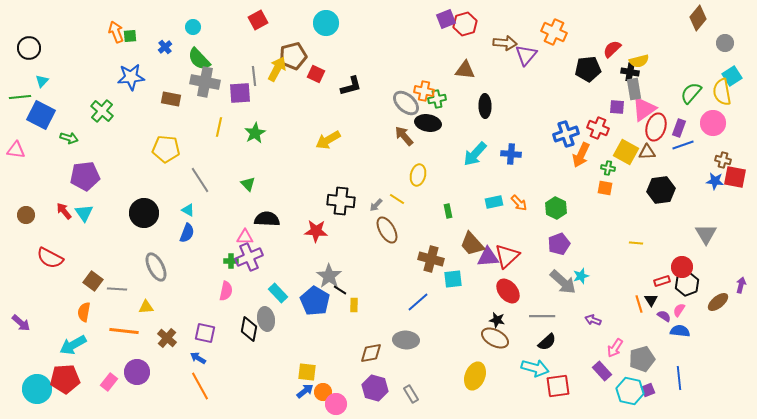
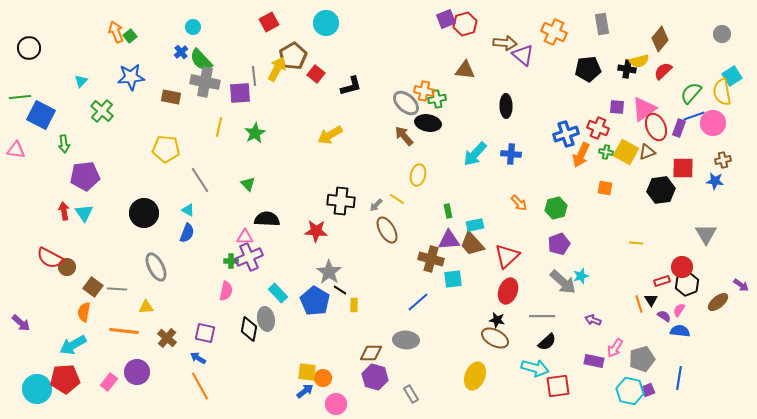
brown diamond at (698, 18): moved 38 px left, 21 px down
red square at (258, 20): moved 11 px right, 2 px down
green square at (130, 36): rotated 32 degrees counterclockwise
gray circle at (725, 43): moved 3 px left, 9 px up
blue cross at (165, 47): moved 16 px right, 5 px down
red semicircle at (612, 49): moved 51 px right, 22 px down
purple triangle at (526, 55): moved 3 px left; rotated 30 degrees counterclockwise
brown pentagon at (293, 56): rotated 16 degrees counterclockwise
green semicircle at (199, 59): moved 2 px right, 1 px down
black cross at (630, 72): moved 3 px left, 3 px up
red square at (316, 74): rotated 12 degrees clockwise
cyan triangle at (42, 81): moved 39 px right
gray rectangle at (634, 89): moved 32 px left, 65 px up
brown rectangle at (171, 99): moved 2 px up
black ellipse at (485, 106): moved 21 px right
red ellipse at (656, 127): rotated 40 degrees counterclockwise
green arrow at (69, 138): moved 5 px left, 6 px down; rotated 66 degrees clockwise
yellow arrow at (328, 140): moved 2 px right, 5 px up
blue line at (683, 145): moved 11 px right, 29 px up
brown triangle at (647, 152): rotated 18 degrees counterclockwise
brown cross at (723, 160): rotated 28 degrees counterclockwise
green cross at (608, 168): moved 2 px left, 16 px up
red square at (735, 177): moved 52 px left, 9 px up; rotated 10 degrees counterclockwise
cyan rectangle at (494, 202): moved 19 px left, 23 px down
green hexagon at (556, 208): rotated 20 degrees clockwise
red arrow at (64, 211): rotated 30 degrees clockwise
brown circle at (26, 215): moved 41 px right, 52 px down
purple triangle at (488, 257): moved 39 px left, 17 px up
gray star at (329, 276): moved 4 px up
brown square at (93, 281): moved 6 px down
purple arrow at (741, 285): rotated 112 degrees clockwise
red ellipse at (508, 291): rotated 60 degrees clockwise
brown diamond at (371, 353): rotated 10 degrees clockwise
purple rectangle at (602, 371): moved 8 px left, 10 px up; rotated 36 degrees counterclockwise
blue line at (679, 378): rotated 15 degrees clockwise
purple hexagon at (375, 388): moved 11 px up
orange circle at (323, 392): moved 14 px up
